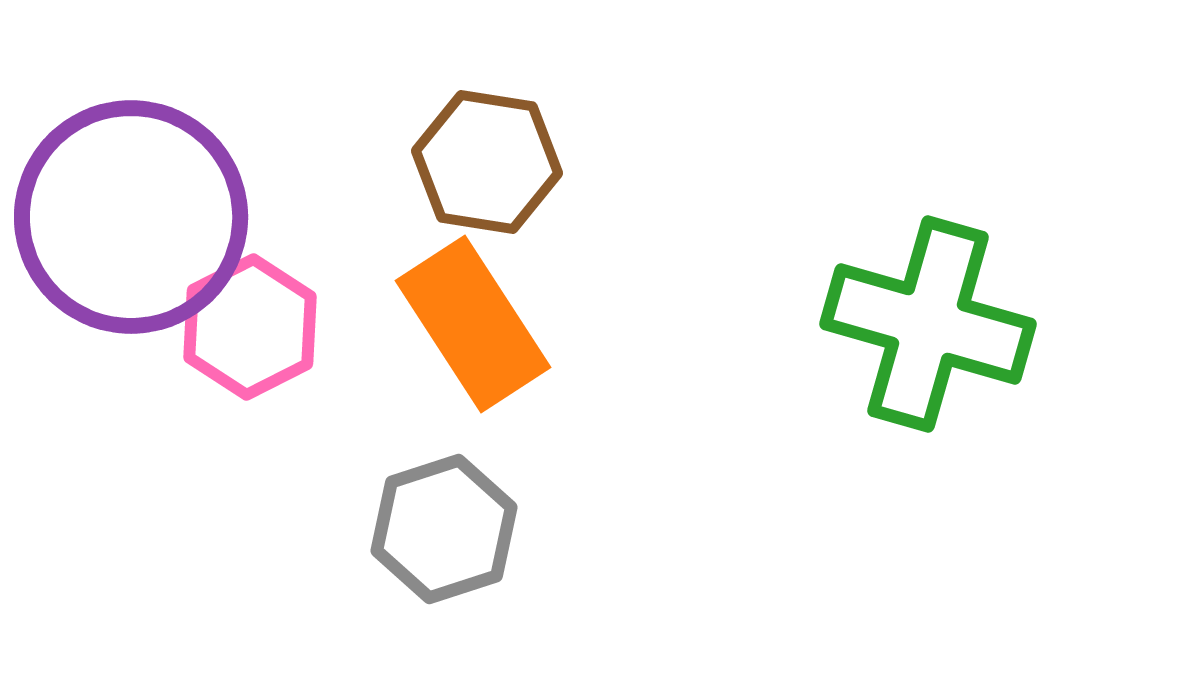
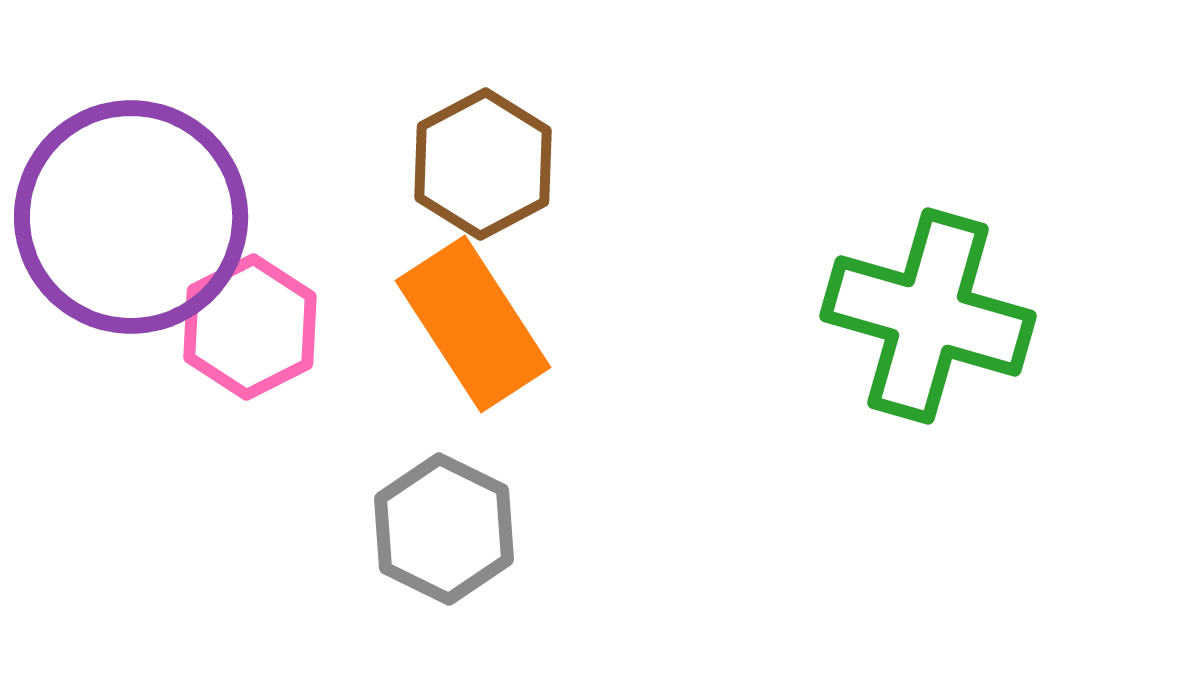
brown hexagon: moved 4 px left, 2 px down; rotated 23 degrees clockwise
green cross: moved 8 px up
gray hexagon: rotated 16 degrees counterclockwise
